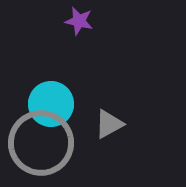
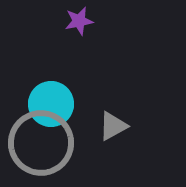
purple star: rotated 24 degrees counterclockwise
gray triangle: moved 4 px right, 2 px down
